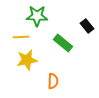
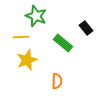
green star: moved 1 px left; rotated 20 degrees clockwise
black rectangle: moved 1 px left, 2 px down
yellow star: rotated 10 degrees counterclockwise
orange semicircle: moved 4 px right
